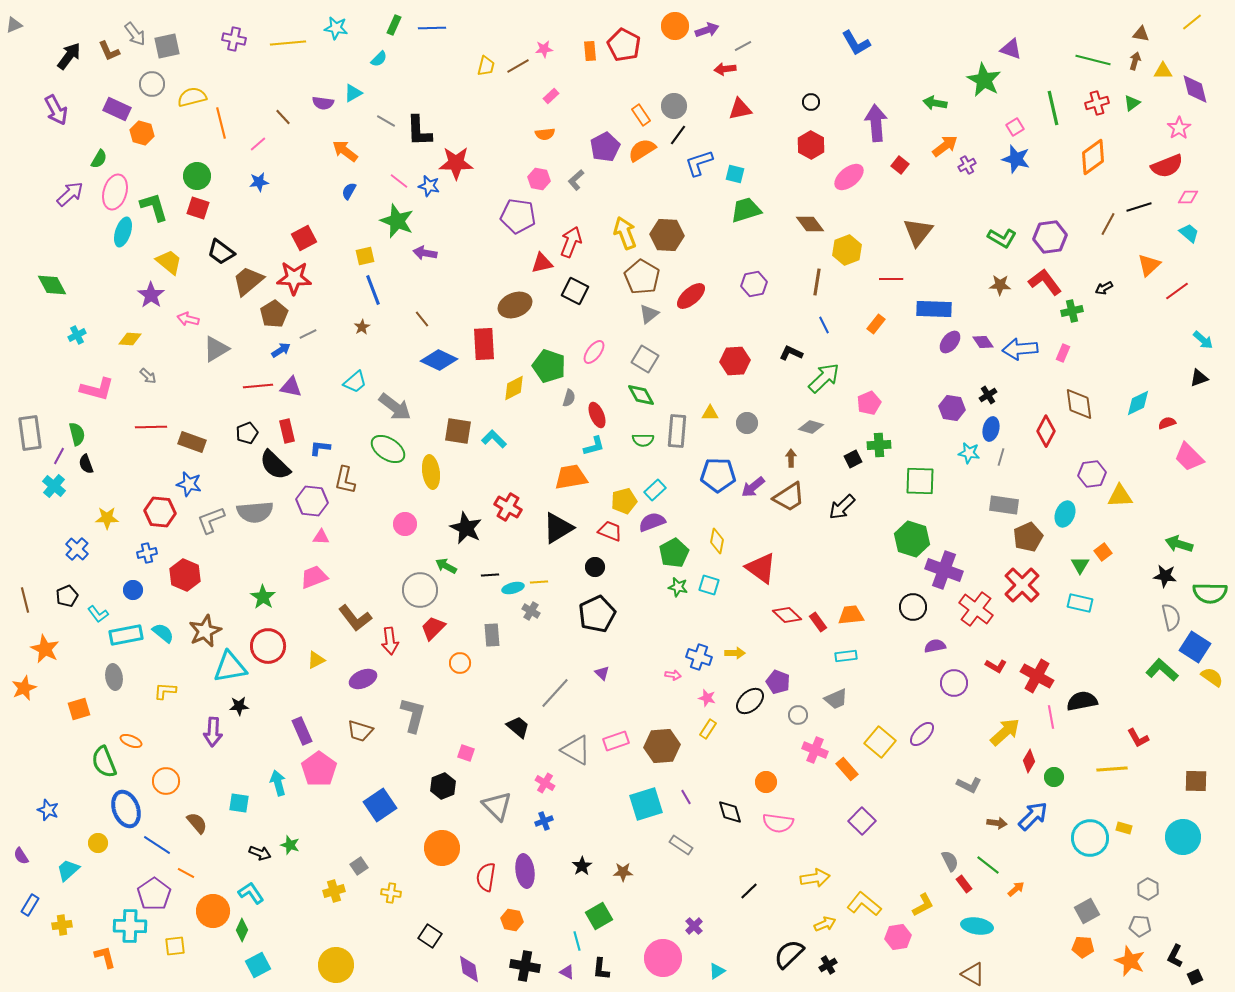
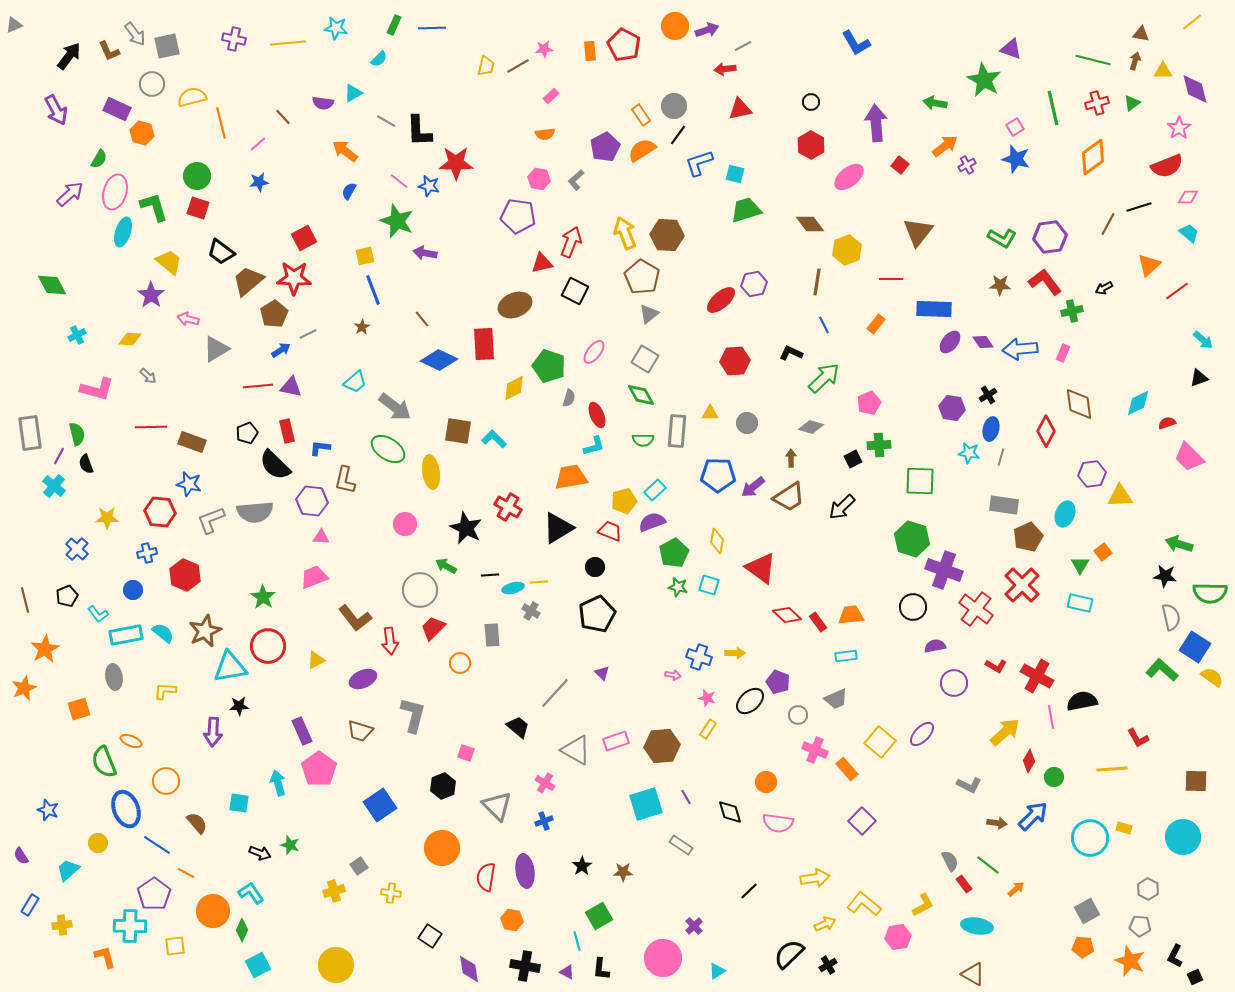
red ellipse at (691, 296): moved 30 px right, 4 px down
orange star at (45, 649): rotated 16 degrees clockwise
